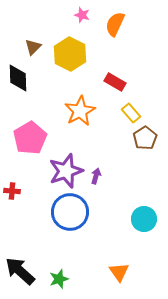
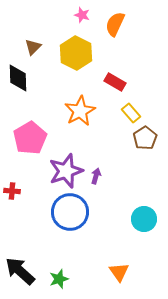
yellow hexagon: moved 6 px right, 1 px up
